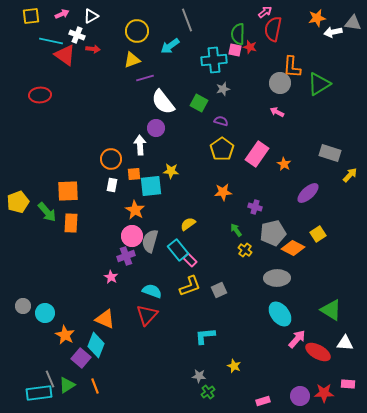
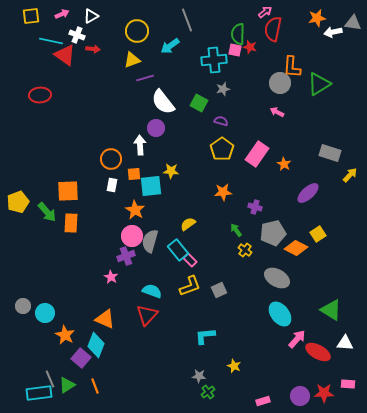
orange diamond at (293, 248): moved 3 px right
gray ellipse at (277, 278): rotated 30 degrees clockwise
